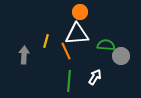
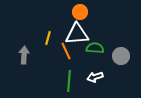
yellow line: moved 2 px right, 3 px up
green semicircle: moved 11 px left, 3 px down
white arrow: rotated 140 degrees counterclockwise
